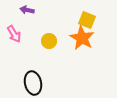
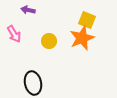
purple arrow: moved 1 px right
orange star: rotated 20 degrees clockwise
